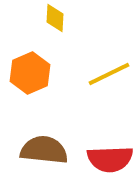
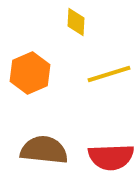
yellow diamond: moved 21 px right, 4 px down
yellow line: rotated 9 degrees clockwise
red semicircle: moved 1 px right, 2 px up
